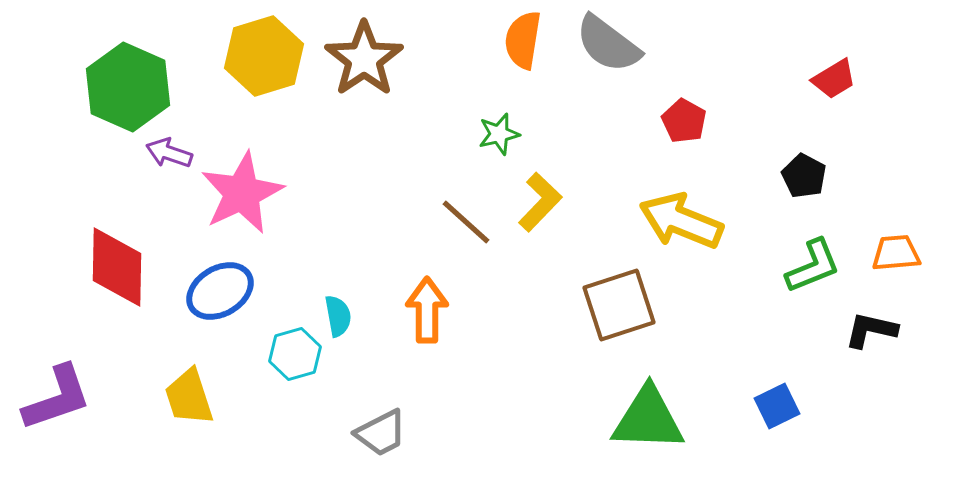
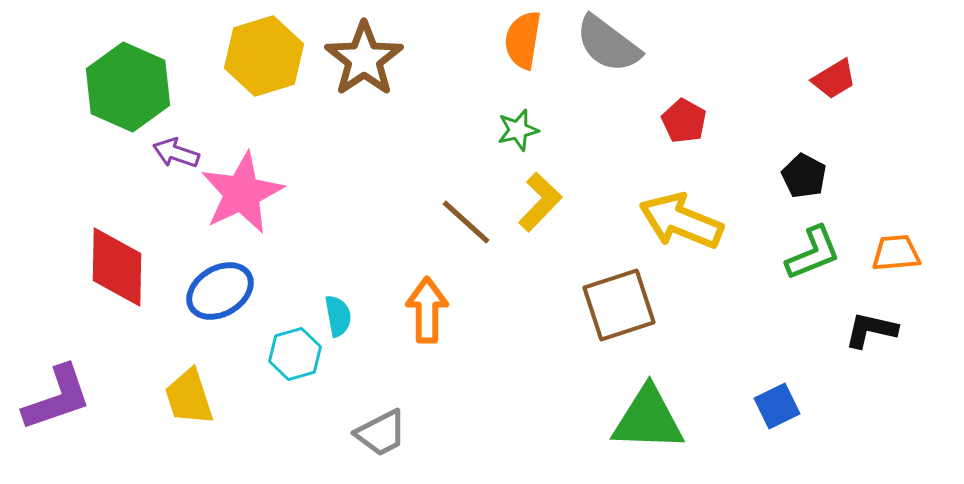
green star: moved 19 px right, 4 px up
purple arrow: moved 7 px right
green L-shape: moved 13 px up
